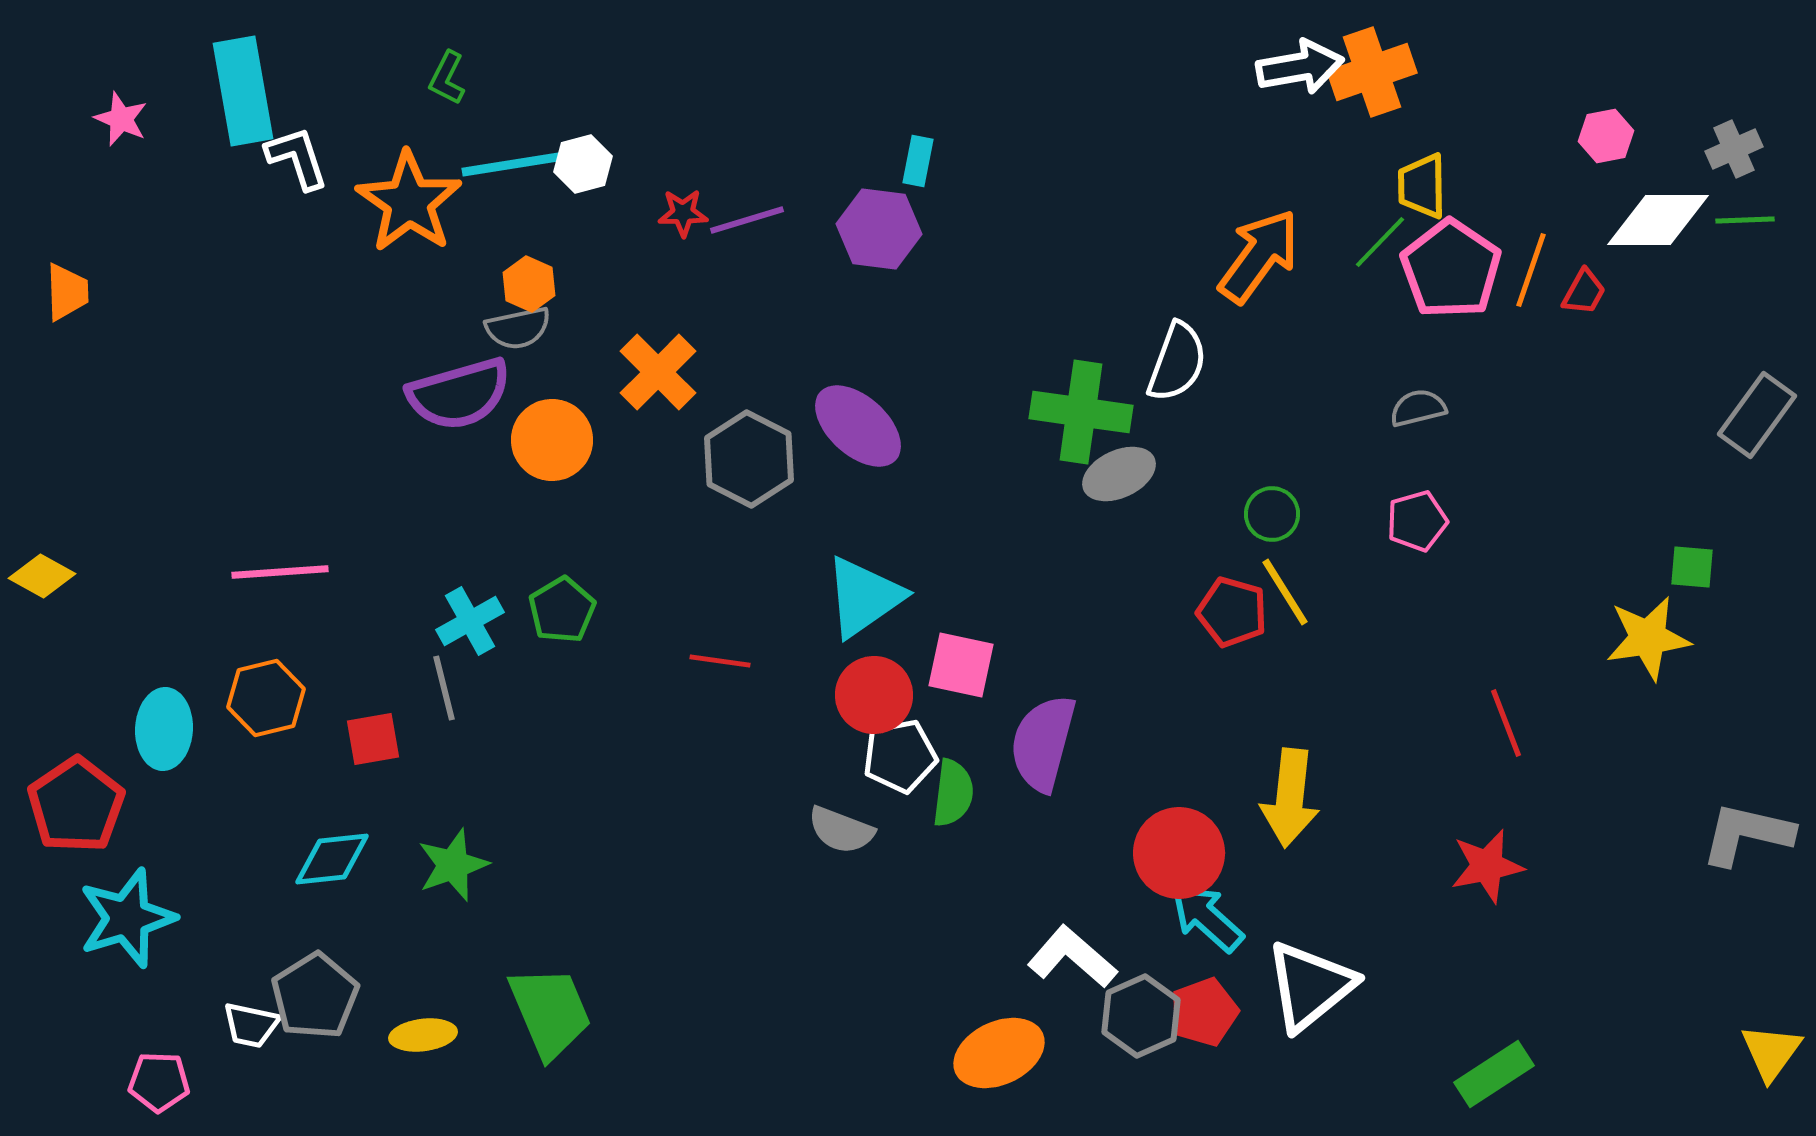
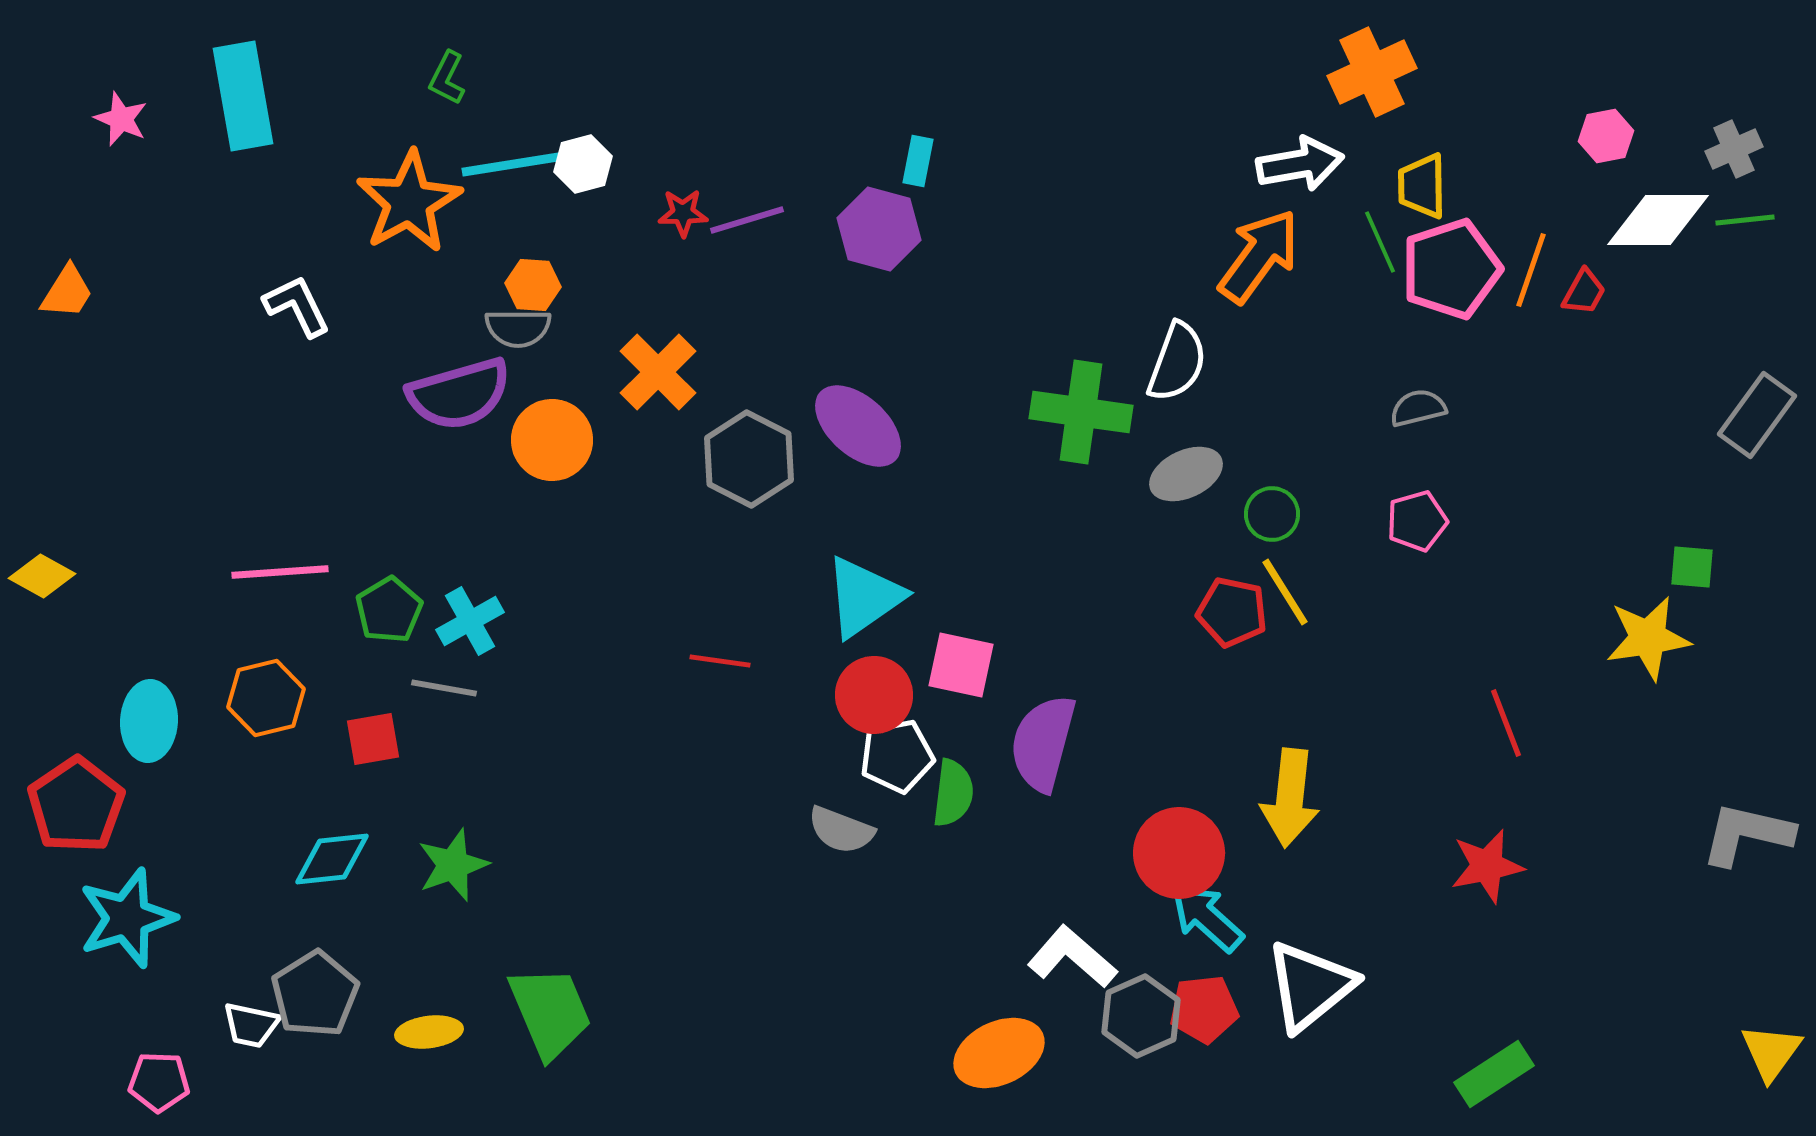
white arrow at (1300, 67): moved 97 px down
orange cross at (1372, 72): rotated 6 degrees counterclockwise
cyan rectangle at (243, 91): moved 5 px down
white L-shape at (297, 158): moved 148 px down; rotated 8 degrees counterclockwise
orange star at (409, 202): rotated 8 degrees clockwise
green line at (1745, 220): rotated 4 degrees counterclockwise
purple hexagon at (879, 229): rotated 8 degrees clockwise
green line at (1380, 242): rotated 68 degrees counterclockwise
pink pentagon at (1451, 269): rotated 20 degrees clockwise
orange hexagon at (529, 284): moved 4 px right, 1 px down; rotated 20 degrees counterclockwise
orange trapezoid at (67, 292): rotated 34 degrees clockwise
gray semicircle at (518, 328): rotated 12 degrees clockwise
gray ellipse at (1119, 474): moved 67 px right
green pentagon at (562, 610): moved 173 px left
red pentagon at (1232, 612): rotated 4 degrees counterclockwise
gray line at (444, 688): rotated 66 degrees counterclockwise
cyan ellipse at (164, 729): moved 15 px left, 8 px up
white pentagon at (900, 756): moved 3 px left
gray pentagon at (315, 996): moved 2 px up
red pentagon at (1204, 1012): moved 3 px up; rotated 14 degrees clockwise
yellow ellipse at (423, 1035): moved 6 px right, 3 px up
